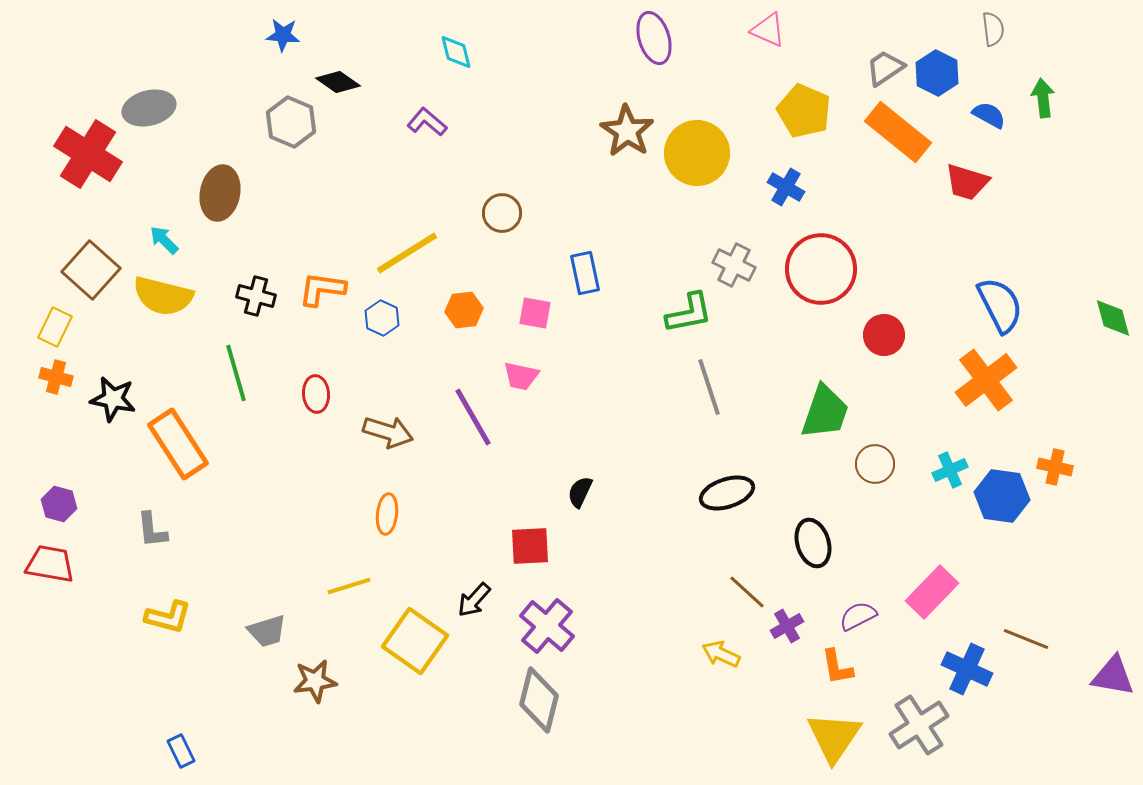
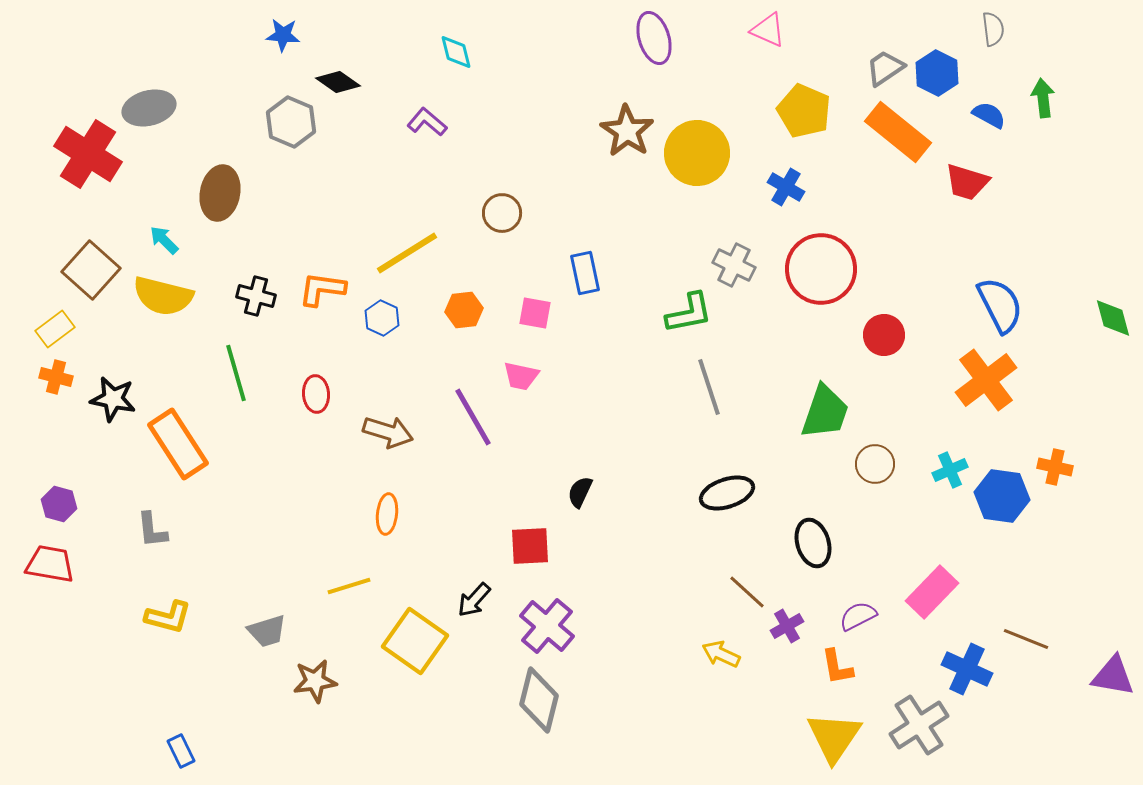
yellow rectangle at (55, 327): moved 2 px down; rotated 27 degrees clockwise
